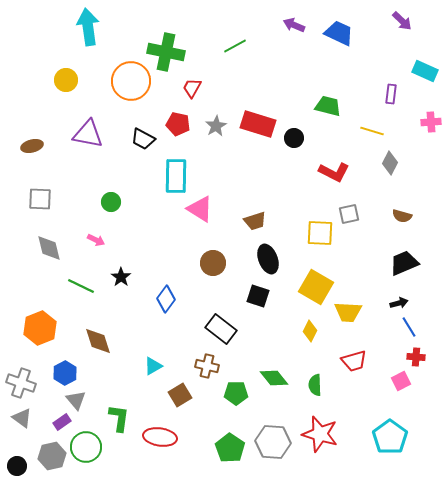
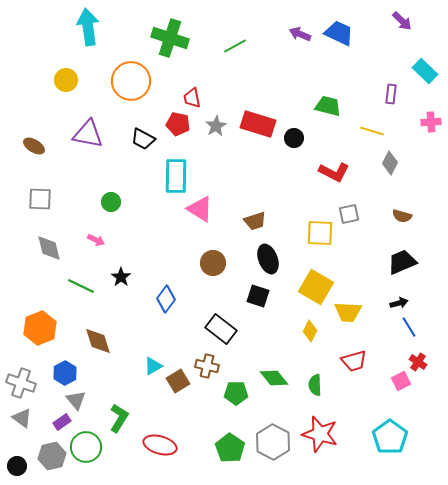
purple arrow at (294, 25): moved 6 px right, 9 px down
green cross at (166, 52): moved 4 px right, 14 px up; rotated 6 degrees clockwise
cyan rectangle at (425, 71): rotated 20 degrees clockwise
red trapezoid at (192, 88): moved 10 px down; rotated 40 degrees counterclockwise
brown ellipse at (32, 146): moved 2 px right; rotated 45 degrees clockwise
black trapezoid at (404, 263): moved 2 px left, 1 px up
red cross at (416, 357): moved 2 px right, 5 px down; rotated 30 degrees clockwise
brown square at (180, 395): moved 2 px left, 14 px up
green L-shape at (119, 418): rotated 24 degrees clockwise
red ellipse at (160, 437): moved 8 px down; rotated 8 degrees clockwise
gray hexagon at (273, 442): rotated 24 degrees clockwise
